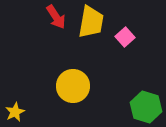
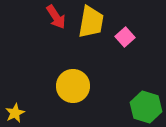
yellow star: moved 1 px down
